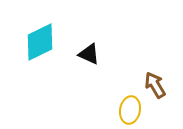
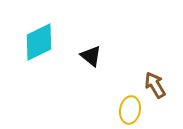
cyan diamond: moved 1 px left
black triangle: moved 2 px right, 2 px down; rotated 15 degrees clockwise
